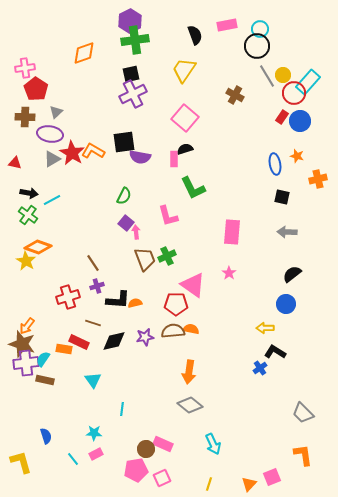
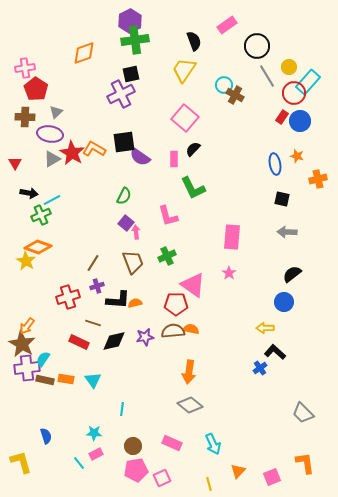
pink rectangle at (227, 25): rotated 24 degrees counterclockwise
cyan circle at (260, 29): moved 36 px left, 56 px down
black semicircle at (195, 35): moved 1 px left, 6 px down
yellow circle at (283, 75): moved 6 px right, 8 px up
purple cross at (133, 94): moved 12 px left
black semicircle at (185, 149): moved 8 px right; rotated 28 degrees counterclockwise
orange L-shape at (93, 151): moved 1 px right, 2 px up
purple semicircle at (140, 157): rotated 25 degrees clockwise
red triangle at (15, 163): rotated 48 degrees clockwise
black square at (282, 197): moved 2 px down
green cross at (28, 215): moved 13 px right; rotated 30 degrees clockwise
pink rectangle at (232, 232): moved 5 px down
brown trapezoid at (145, 259): moved 12 px left, 3 px down
brown line at (93, 263): rotated 66 degrees clockwise
blue circle at (286, 304): moved 2 px left, 2 px up
brown star at (22, 344): rotated 12 degrees clockwise
orange rectangle at (64, 349): moved 2 px right, 30 px down
black L-shape at (275, 352): rotated 10 degrees clockwise
purple cross at (26, 363): moved 1 px right, 5 px down
pink rectangle at (163, 444): moved 9 px right, 1 px up
brown circle at (146, 449): moved 13 px left, 3 px up
orange L-shape at (303, 455): moved 2 px right, 8 px down
cyan line at (73, 459): moved 6 px right, 4 px down
yellow line at (209, 484): rotated 32 degrees counterclockwise
orange triangle at (249, 484): moved 11 px left, 13 px up
